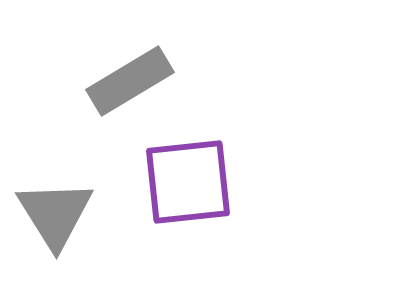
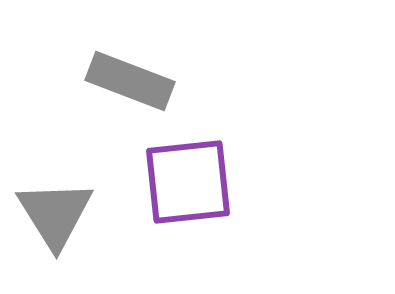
gray rectangle: rotated 52 degrees clockwise
